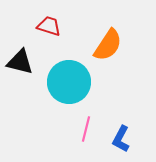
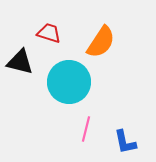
red trapezoid: moved 7 px down
orange semicircle: moved 7 px left, 3 px up
blue L-shape: moved 4 px right, 3 px down; rotated 40 degrees counterclockwise
